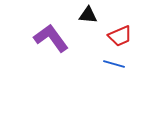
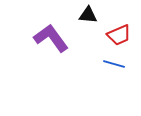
red trapezoid: moved 1 px left, 1 px up
